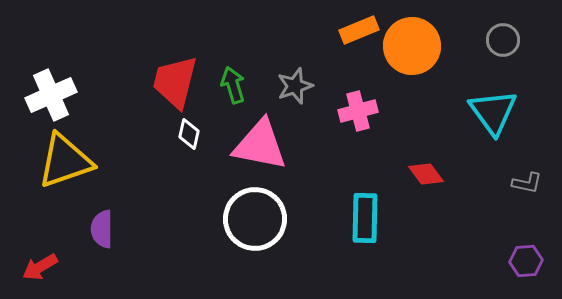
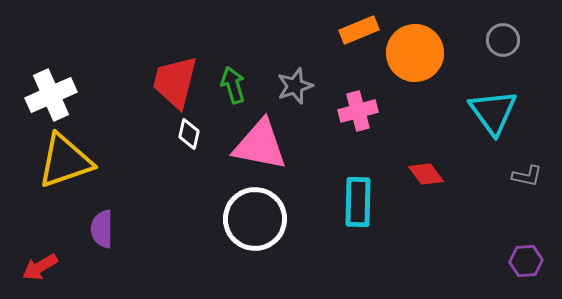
orange circle: moved 3 px right, 7 px down
gray L-shape: moved 7 px up
cyan rectangle: moved 7 px left, 16 px up
